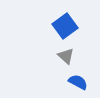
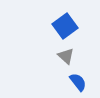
blue semicircle: rotated 24 degrees clockwise
